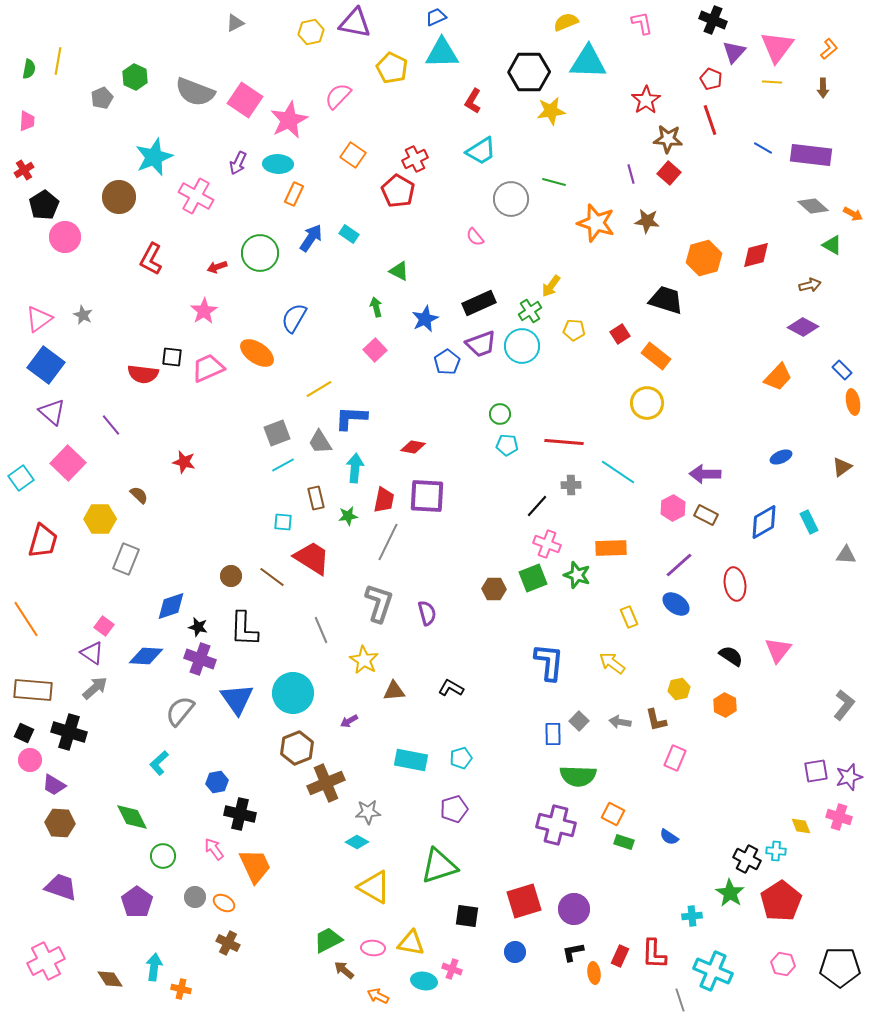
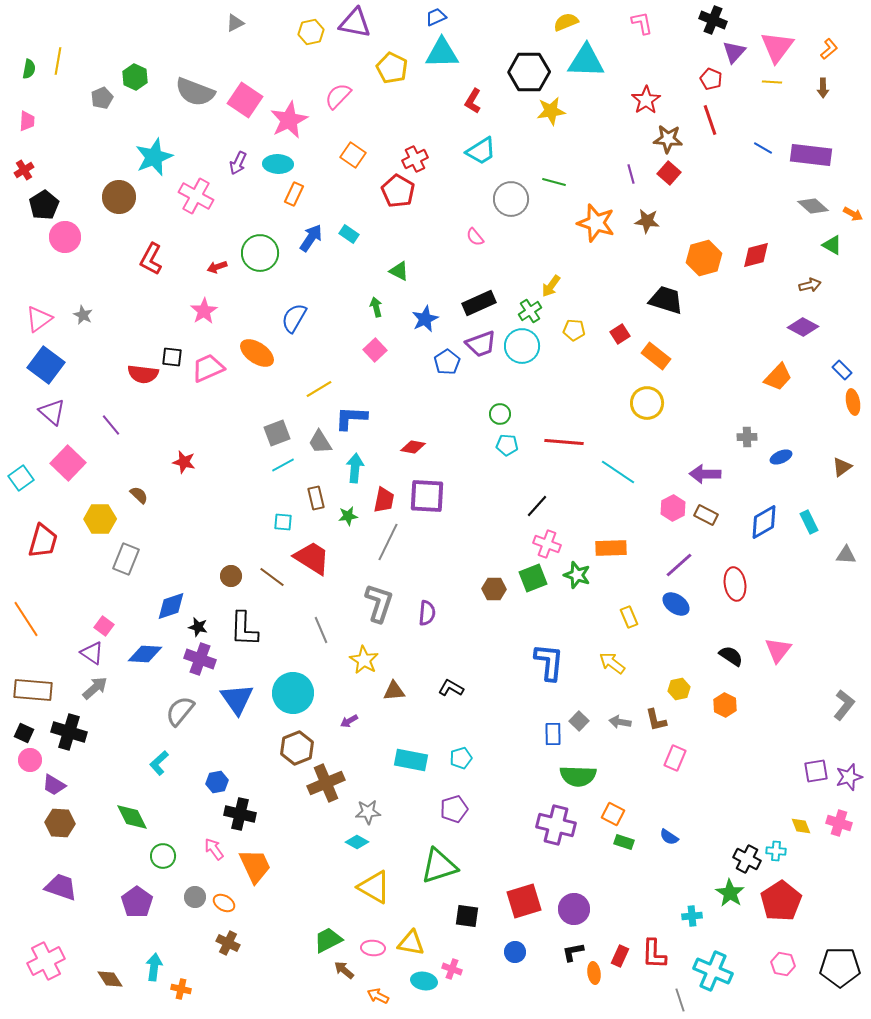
cyan triangle at (588, 62): moved 2 px left, 1 px up
gray cross at (571, 485): moved 176 px right, 48 px up
purple semicircle at (427, 613): rotated 20 degrees clockwise
blue diamond at (146, 656): moved 1 px left, 2 px up
pink cross at (839, 817): moved 6 px down
